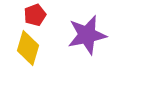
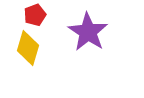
purple star: moved 1 px right, 3 px up; rotated 27 degrees counterclockwise
